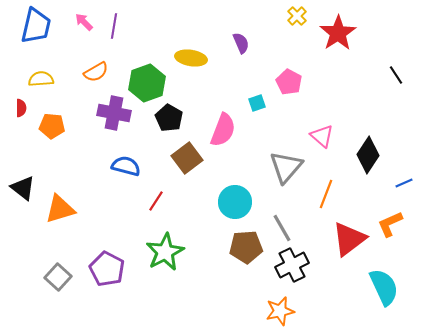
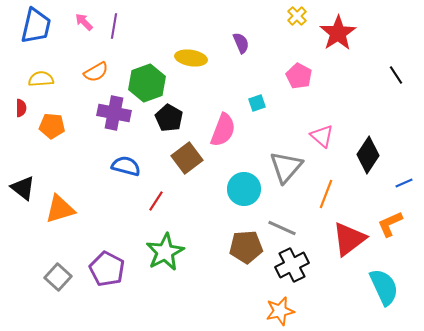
pink pentagon: moved 10 px right, 6 px up
cyan circle: moved 9 px right, 13 px up
gray line: rotated 36 degrees counterclockwise
